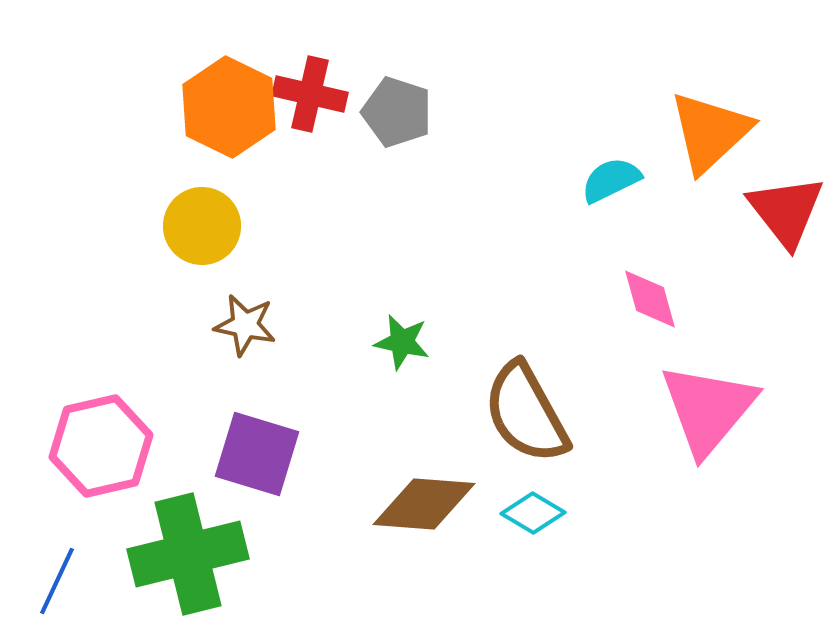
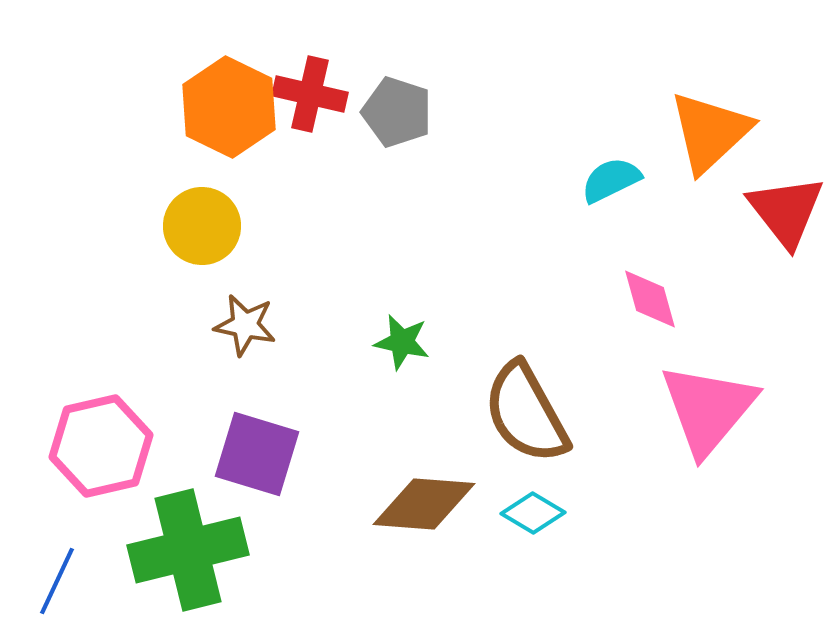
green cross: moved 4 px up
